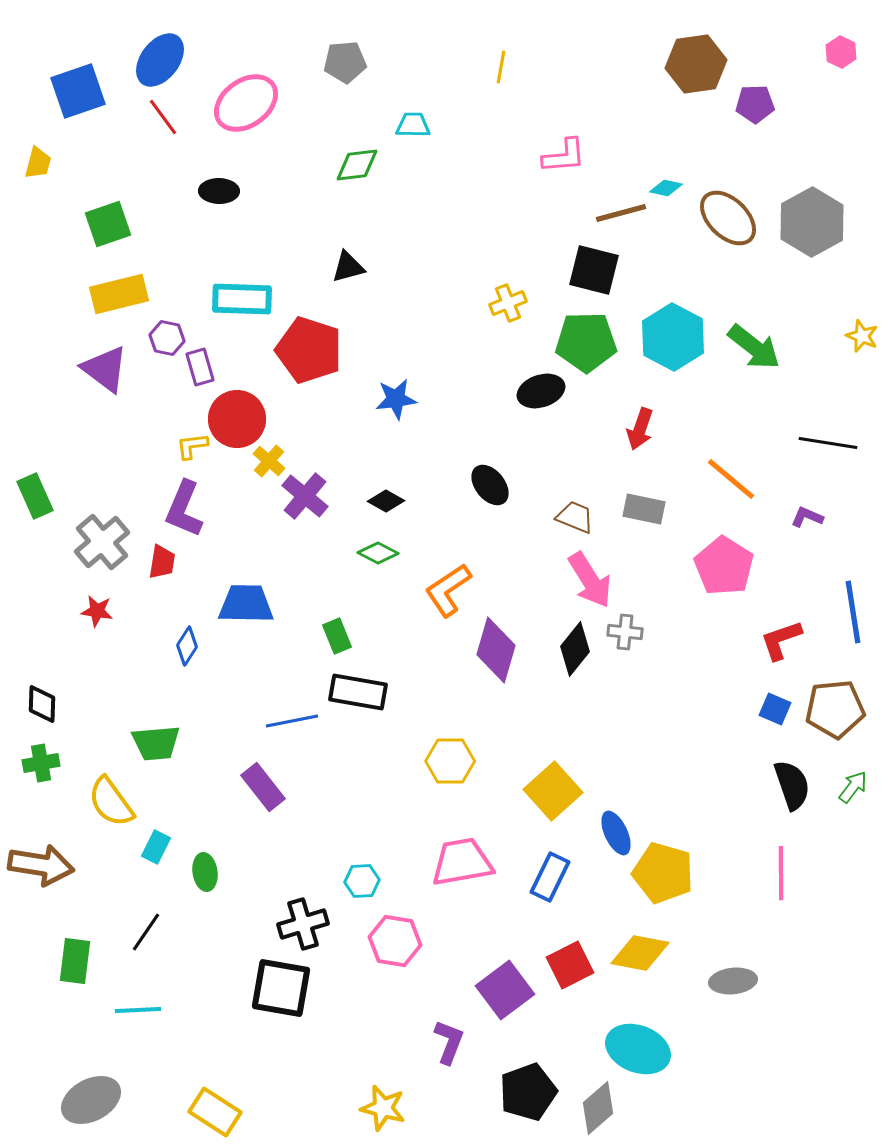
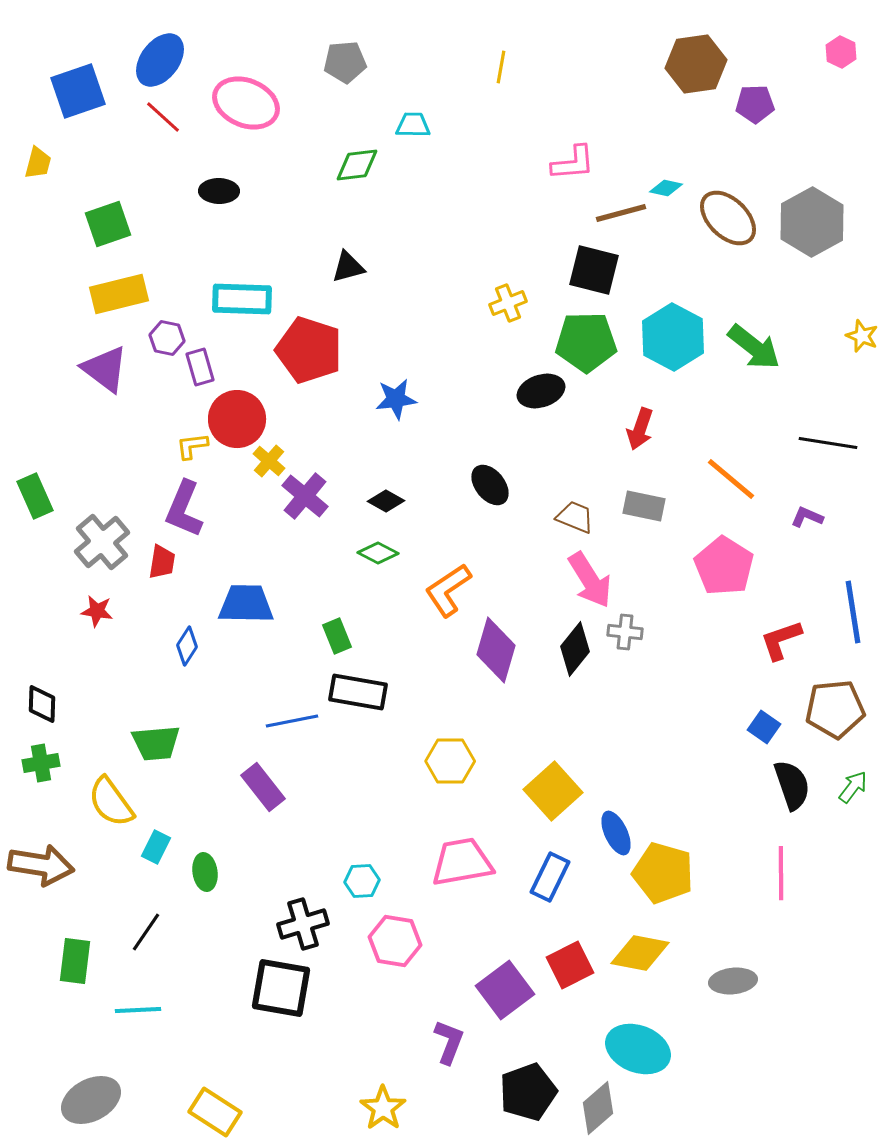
pink ellipse at (246, 103): rotated 58 degrees clockwise
red line at (163, 117): rotated 12 degrees counterclockwise
pink L-shape at (564, 156): moved 9 px right, 7 px down
gray rectangle at (644, 509): moved 3 px up
blue square at (775, 709): moved 11 px left, 18 px down; rotated 12 degrees clockwise
yellow star at (383, 1108): rotated 21 degrees clockwise
